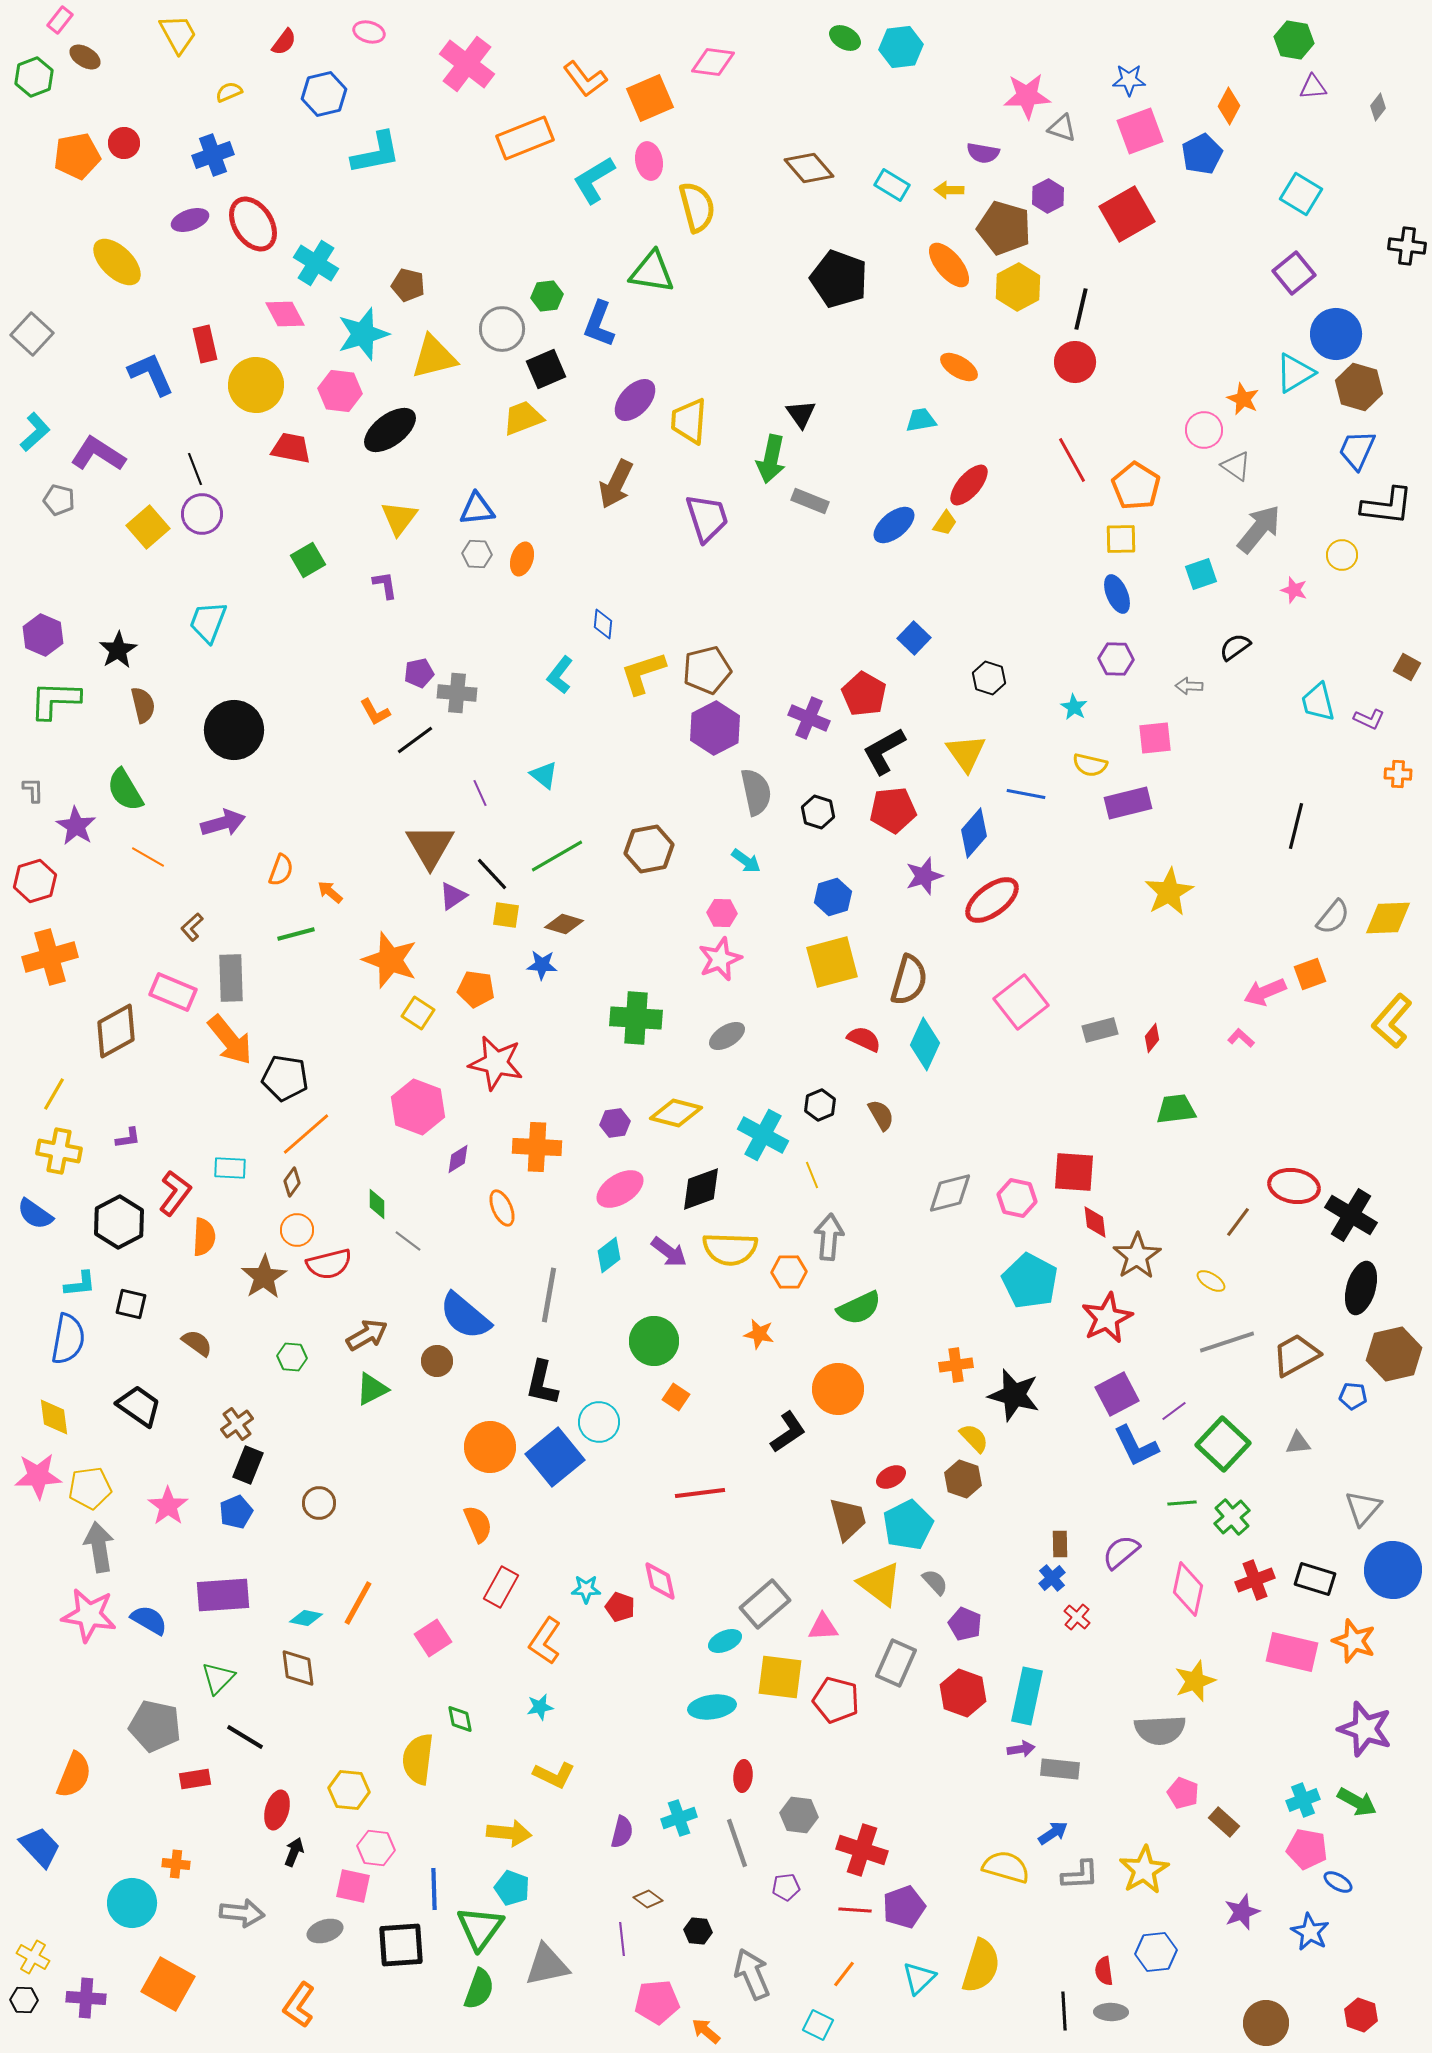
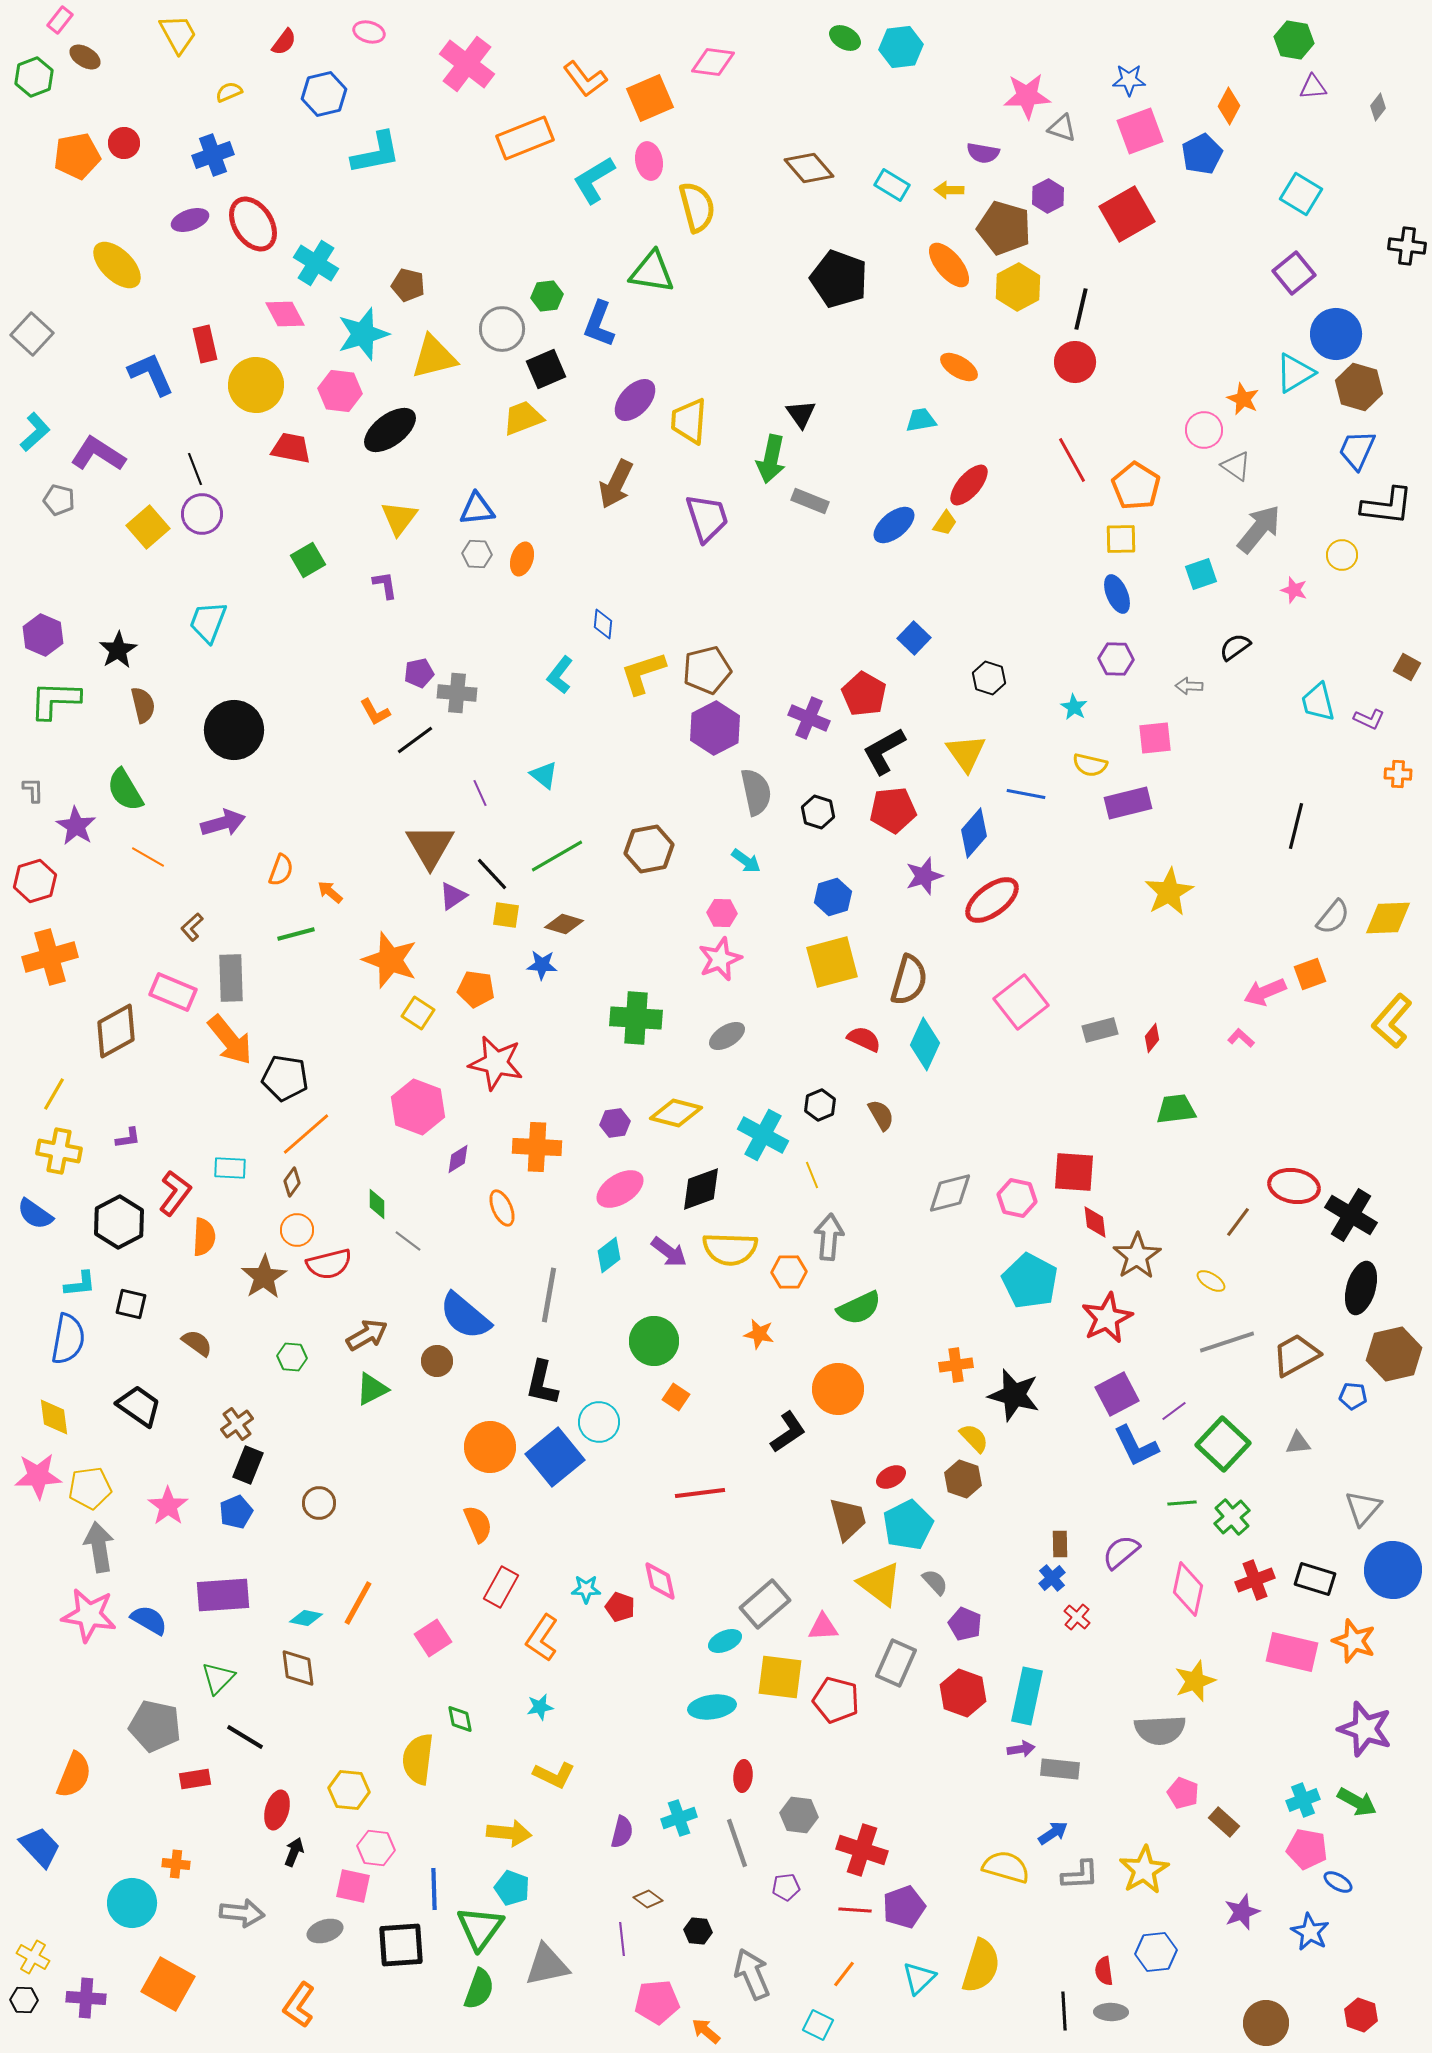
yellow ellipse at (117, 262): moved 3 px down
orange L-shape at (545, 1641): moved 3 px left, 3 px up
